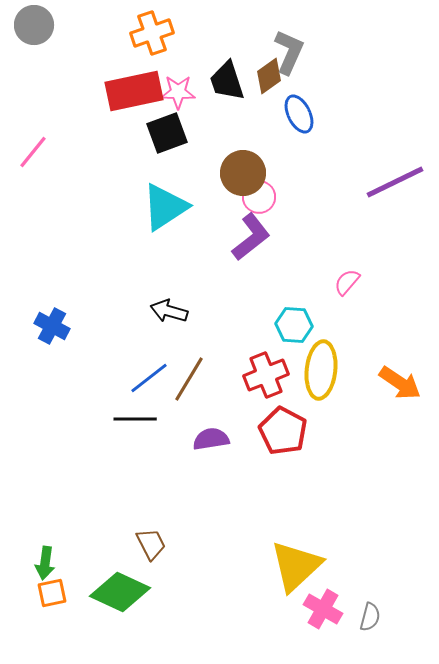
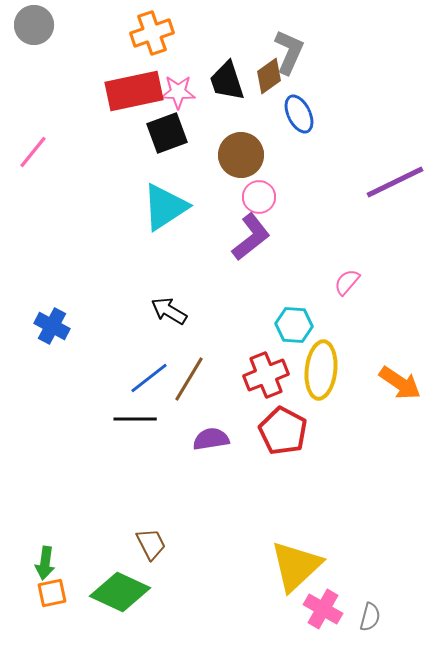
brown circle: moved 2 px left, 18 px up
black arrow: rotated 15 degrees clockwise
